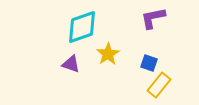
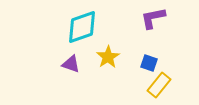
yellow star: moved 3 px down
